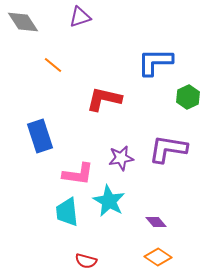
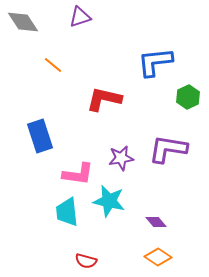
blue L-shape: rotated 6 degrees counterclockwise
cyan star: rotated 16 degrees counterclockwise
